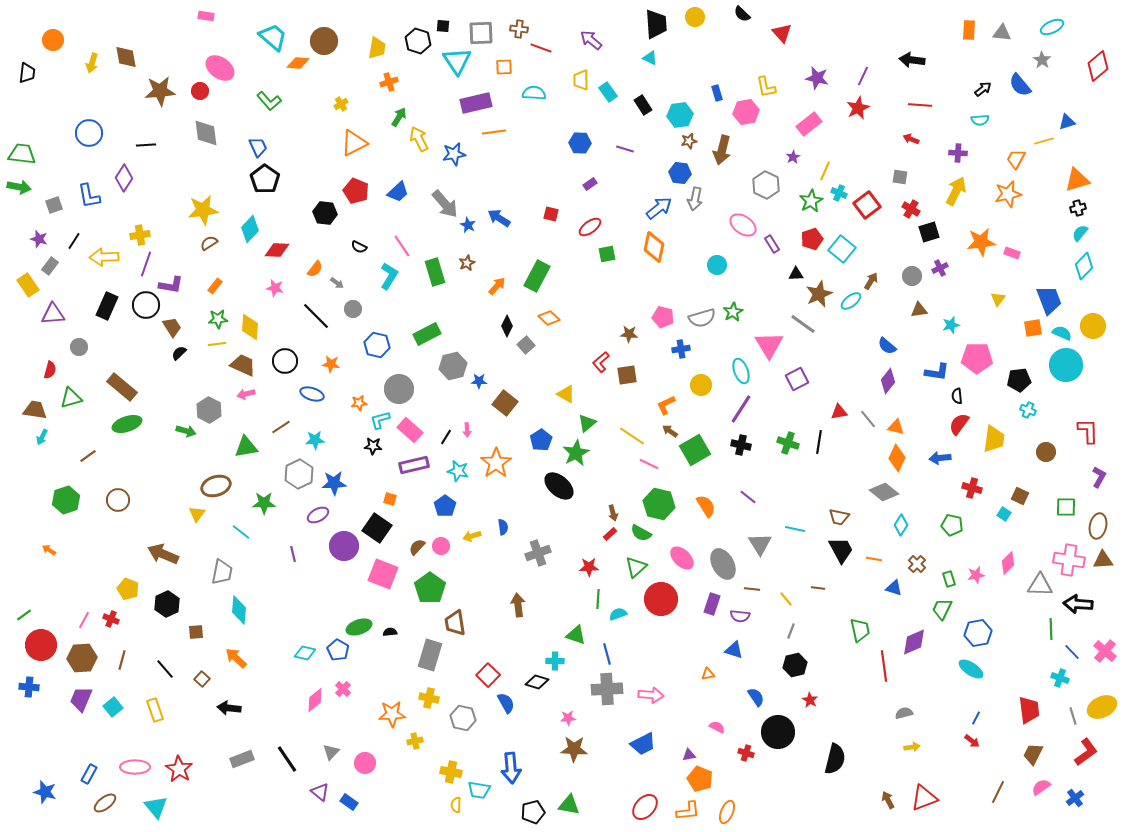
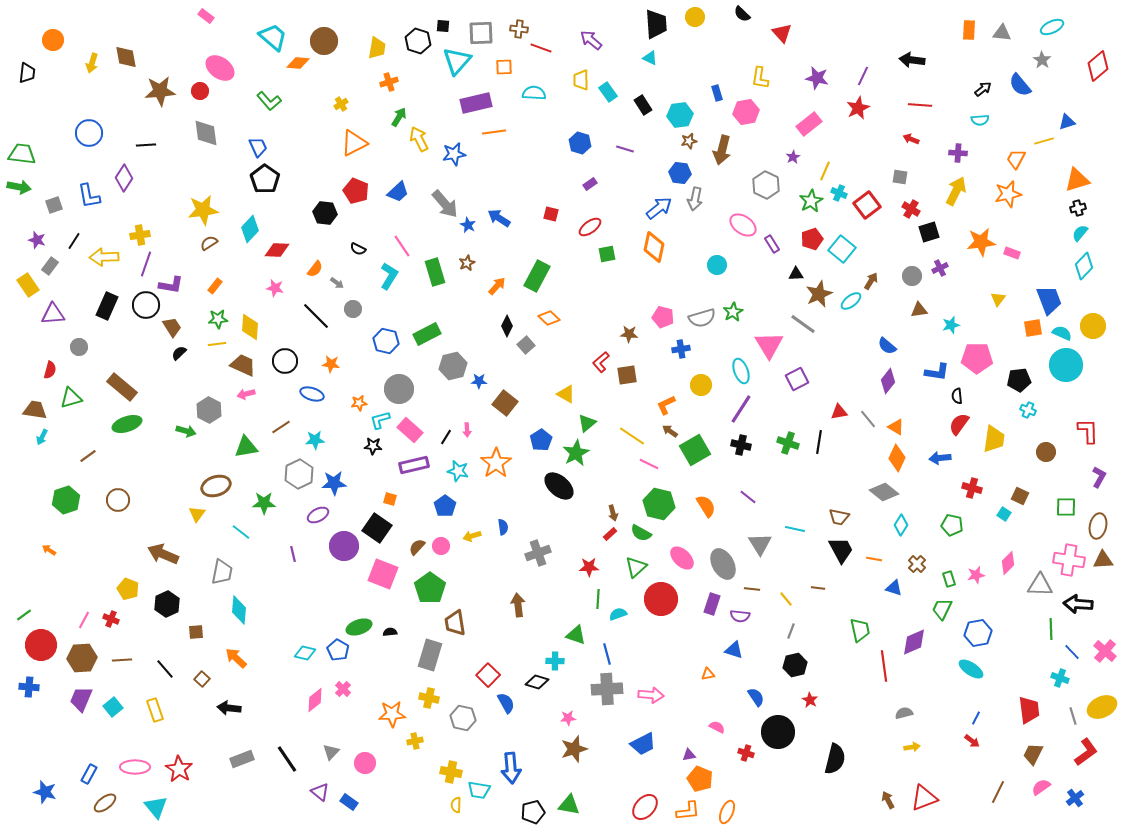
pink rectangle at (206, 16): rotated 28 degrees clockwise
cyan triangle at (457, 61): rotated 16 degrees clockwise
yellow L-shape at (766, 87): moved 6 px left, 9 px up; rotated 20 degrees clockwise
blue hexagon at (580, 143): rotated 15 degrees clockwise
purple star at (39, 239): moved 2 px left, 1 px down
black semicircle at (359, 247): moved 1 px left, 2 px down
blue hexagon at (377, 345): moved 9 px right, 4 px up
orange triangle at (896, 427): rotated 18 degrees clockwise
brown line at (122, 660): rotated 72 degrees clockwise
brown star at (574, 749): rotated 20 degrees counterclockwise
